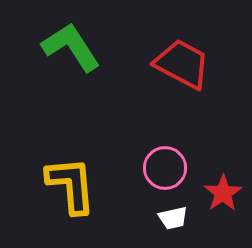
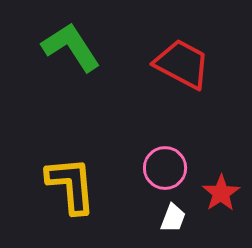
red star: moved 2 px left
white trapezoid: rotated 56 degrees counterclockwise
